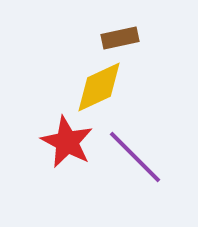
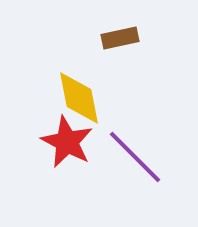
yellow diamond: moved 20 px left, 11 px down; rotated 76 degrees counterclockwise
